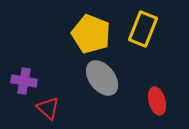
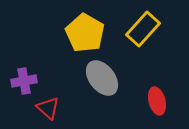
yellow rectangle: rotated 20 degrees clockwise
yellow pentagon: moved 6 px left, 1 px up; rotated 9 degrees clockwise
purple cross: rotated 20 degrees counterclockwise
